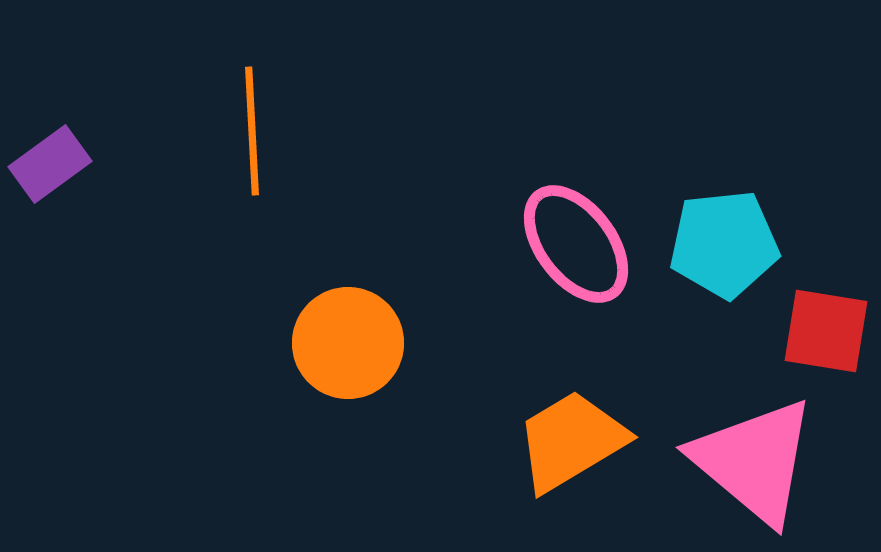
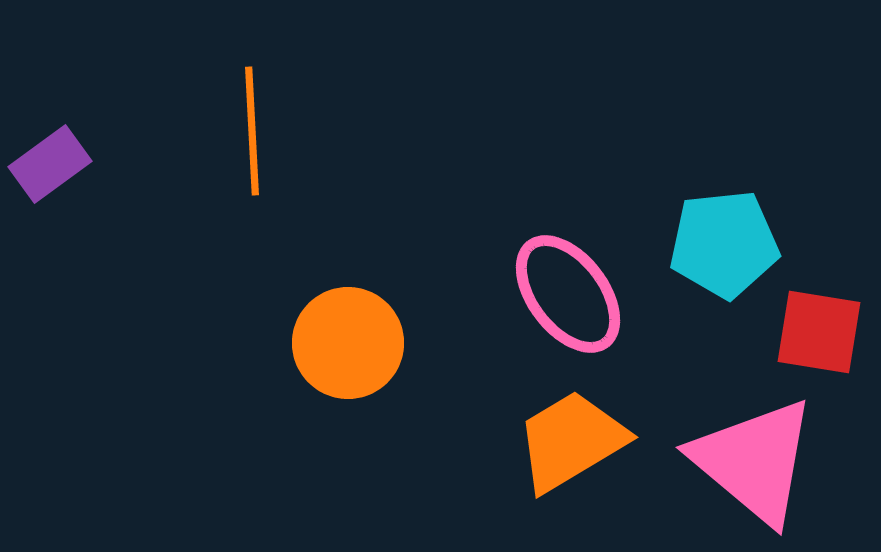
pink ellipse: moved 8 px left, 50 px down
red square: moved 7 px left, 1 px down
